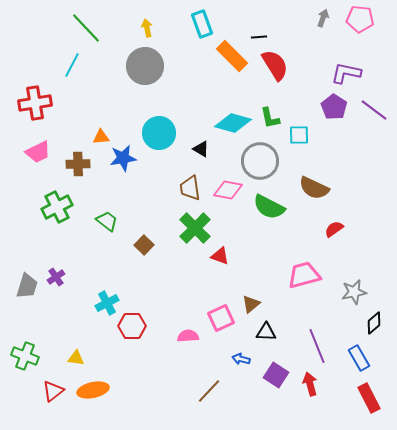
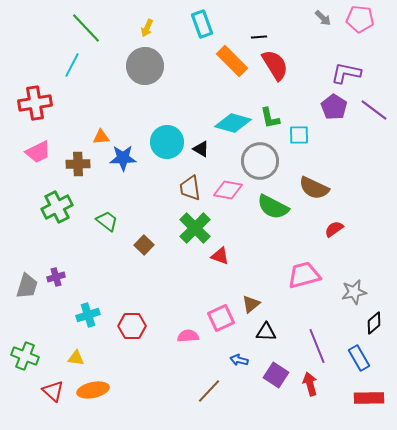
gray arrow at (323, 18): rotated 114 degrees clockwise
yellow arrow at (147, 28): rotated 144 degrees counterclockwise
orange rectangle at (232, 56): moved 5 px down
cyan circle at (159, 133): moved 8 px right, 9 px down
blue star at (123, 158): rotated 8 degrees clockwise
green semicircle at (269, 207): moved 4 px right
purple cross at (56, 277): rotated 18 degrees clockwise
cyan cross at (107, 303): moved 19 px left, 12 px down; rotated 10 degrees clockwise
blue arrow at (241, 359): moved 2 px left, 1 px down
red triangle at (53, 391): rotated 40 degrees counterclockwise
red rectangle at (369, 398): rotated 64 degrees counterclockwise
